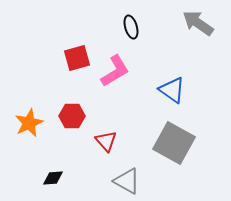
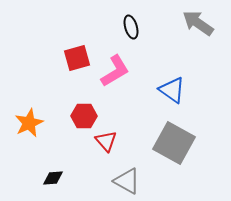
red hexagon: moved 12 px right
